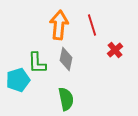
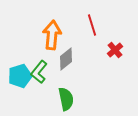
orange arrow: moved 7 px left, 10 px down
gray diamond: rotated 40 degrees clockwise
green L-shape: moved 2 px right, 9 px down; rotated 40 degrees clockwise
cyan pentagon: moved 2 px right, 4 px up
